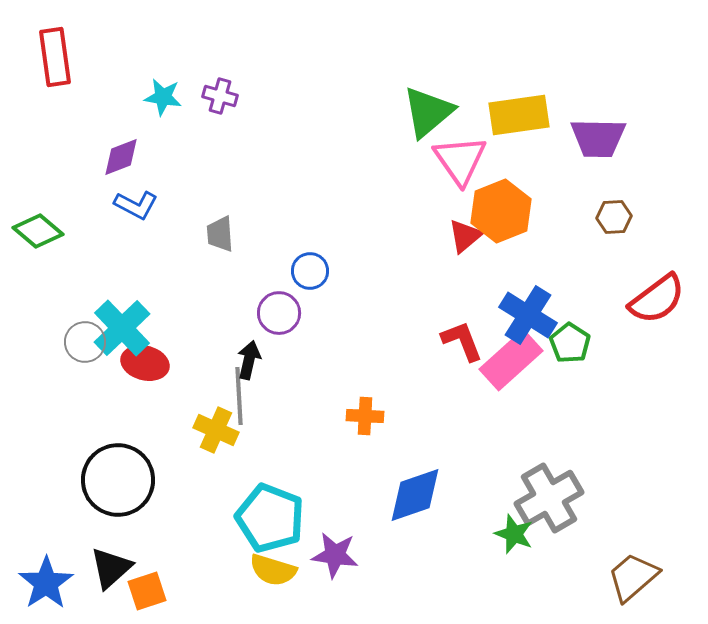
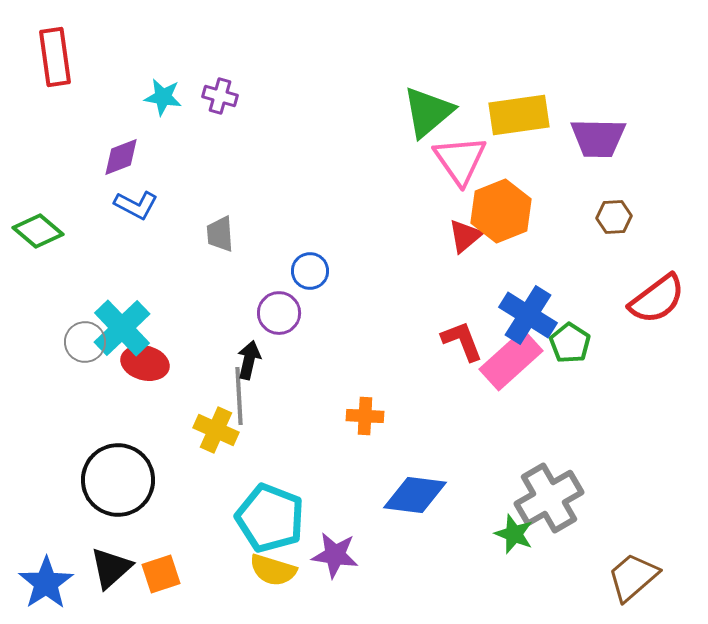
blue diamond: rotated 26 degrees clockwise
orange square: moved 14 px right, 17 px up
